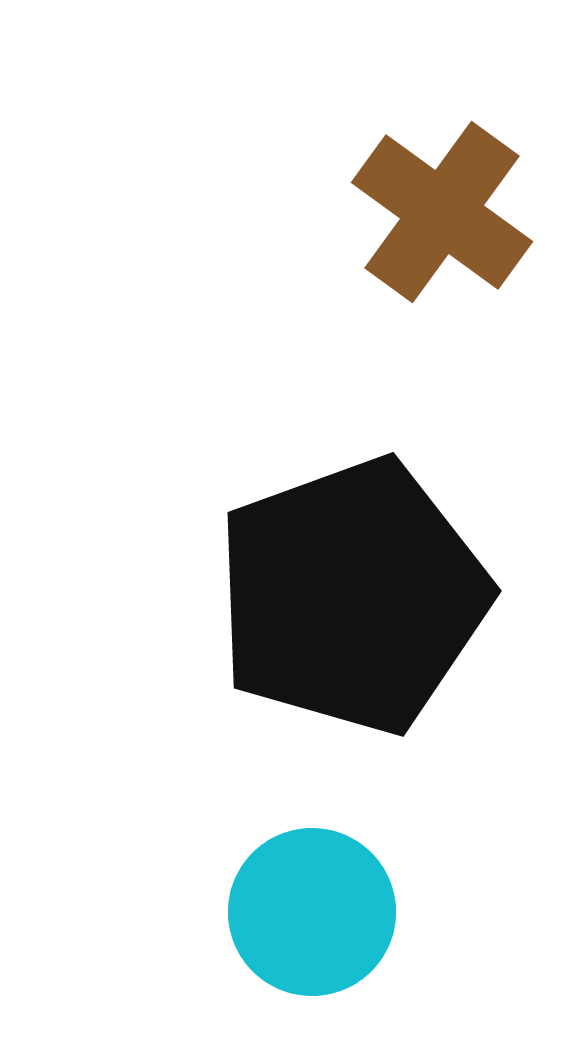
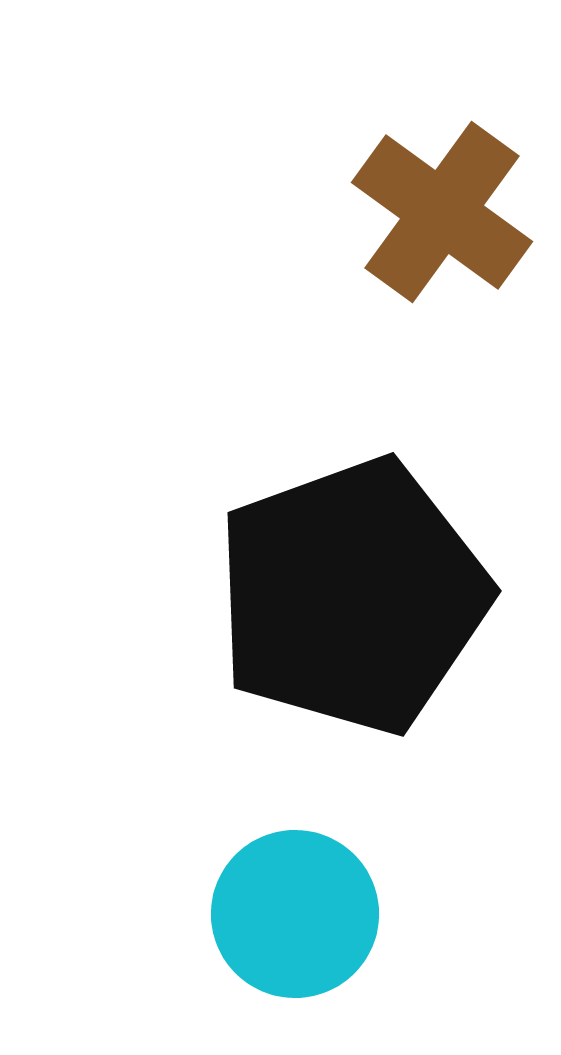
cyan circle: moved 17 px left, 2 px down
